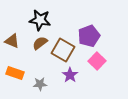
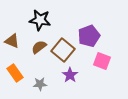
brown semicircle: moved 1 px left, 4 px down
brown square: rotated 10 degrees clockwise
pink square: moved 5 px right; rotated 24 degrees counterclockwise
orange rectangle: rotated 36 degrees clockwise
